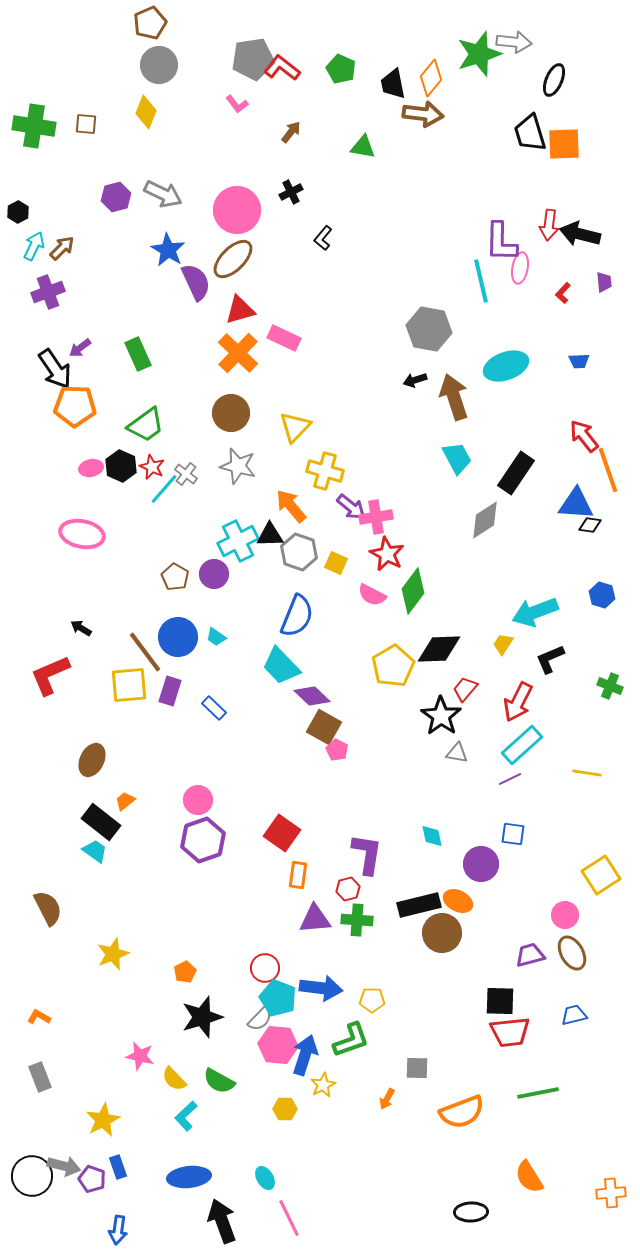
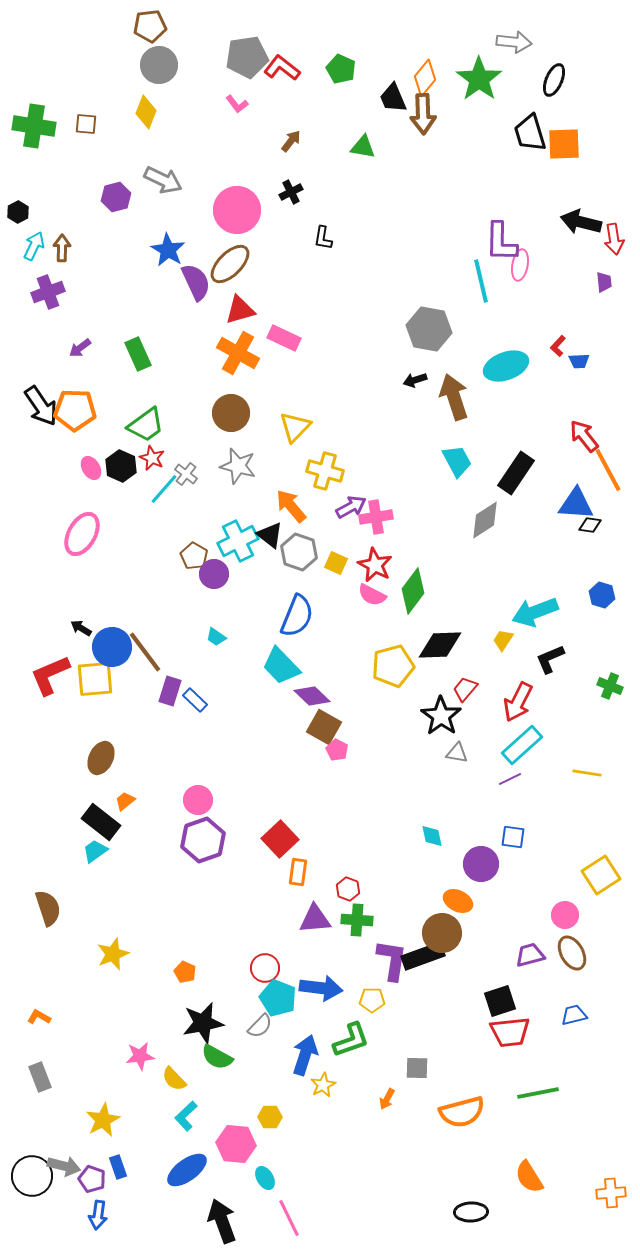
brown pentagon at (150, 23): moved 3 px down; rotated 16 degrees clockwise
green star at (479, 54): moved 25 px down; rotated 18 degrees counterclockwise
gray pentagon at (253, 59): moved 6 px left, 2 px up
orange diamond at (431, 78): moved 6 px left
black trapezoid at (393, 84): moved 14 px down; rotated 12 degrees counterclockwise
brown arrow at (423, 114): rotated 81 degrees clockwise
brown arrow at (291, 132): moved 9 px down
gray arrow at (163, 194): moved 14 px up
red arrow at (549, 225): moved 65 px right, 14 px down; rotated 16 degrees counterclockwise
black arrow at (580, 234): moved 1 px right, 12 px up
black L-shape at (323, 238): rotated 30 degrees counterclockwise
brown arrow at (62, 248): rotated 44 degrees counterclockwise
brown ellipse at (233, 259): moved 3 px left, 5 px down
pink ellipse at (520, 268): moved 3 px up
red L-shape at (563, 293): moved 5 px left, 53 px down
orange cross at (238, 353): rotated 15 degrees counterclockwise
black arrow at (55, 369): moved 14 px left, 37 px down
orange pentagon at (75, 406): moved 4 px down
cyan trapezoid at (457, 458): moved 3 px down
red star at (152, 467): moved 9 px up
pink ellipse at (91, 468): rotated 70 degrees clockwise
orange line at (608, 470): rotated 9 degrees counterclockwise
purple arrow at (351, 507): rotated 68 degrees counterclockwise
pink ellipse at (82, 534): rotated 72 degrees counterclockwise
black triangle at (270, 535): rotated 40 degrees clockwise
red star at (387, 554): moved 12 px left, 11 px down
brown pentagon at (175, 577): moved 19 px right, 21 px up
blue circle at (178, 637): moved 66 px left, 10 px down
yellow trapezoid at (503, 644): moved 4 px up
black diamond at (439, 649): moved 1 px right, 4 px up
yellow pentagon at (393, 666): rotated 15 degrees clockwise
yellow square at (129, 685): moved 34 px left, 6 px up
blue rectangle at (214, 708): moved 19 px left, 8 px up
brown ellipse at (92, 760): moved 9 px right, 2 px up
red square at (282, 833): moved 2 px left, 6 px down; rotated 12 degrees clockwise
blue square at (513, 834): moved 3 px down
cyan trapezoid at (95, 851): rotated 72 degrees counterclockwise
purple L-shape at (367, 854): moved 25 px right, 106 px down
orange rectangle at (298, 875): moved 3 px up
red hexagon at (348, 889): rotated 25 degrees counterclockwise
black rectangle at (419, 905): moved 4 px right, 51 px down; rotated 6 degrees counterclockwise
brown semicircle at (48, 908): rotated 9 degrees clockwise
orange pentagon at (185, 972): rotated 20 degrees counterclockwise
black square at (500, 1001): rotated 20 degrees counterclockwise
black star at (202, 1017): moved 1 px right, 6 px down; rotated 6 degrees clockwise
gray semicircle at (260, 1019): moved 7 px down
pink hexagon at (278, 1045): moved 42 px left, 99 px down
pink star at (140, 1056): rotated 20 degrees counterclockwise
green semicircle at (219, 1081): moved 2 px left, 24 px up
yellow hexagon at (285, 1109): moved 15 px left, 8 px down
orange semicircle at (462, 1112): rotated 6 degrees clockwise
blue ellipse at (189, 1177): moved 2 px left, 7 px up; rotated 30 degrees counterclockwise
blue arrow at (118, 1230): moved 20 px left, 15 px up
